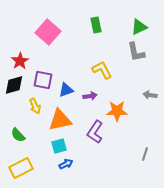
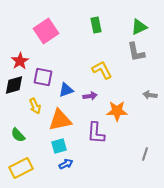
pink square: moved 2 px left, 1 px up; rotated 15 degrees clockwise
purple square: moved 3 px up
purple L-shape: moved 1 px right, 1 px down; rotated 30 degrees counterclockwise
